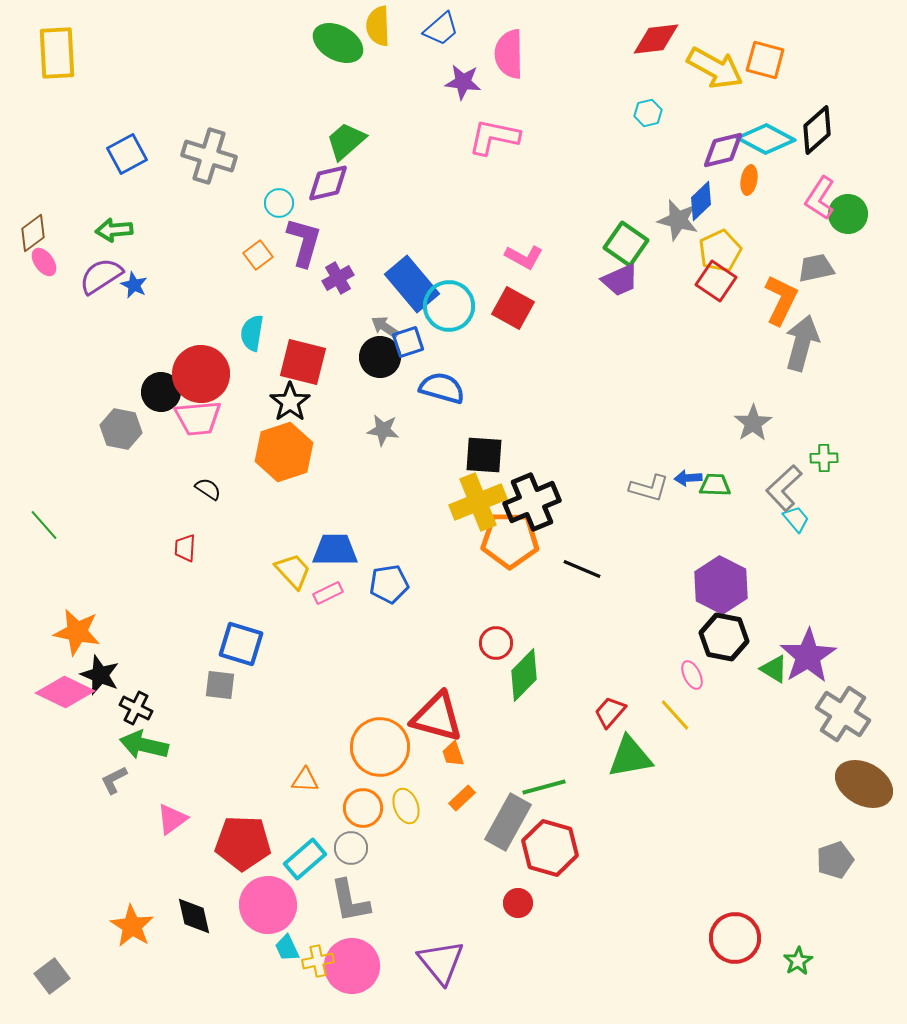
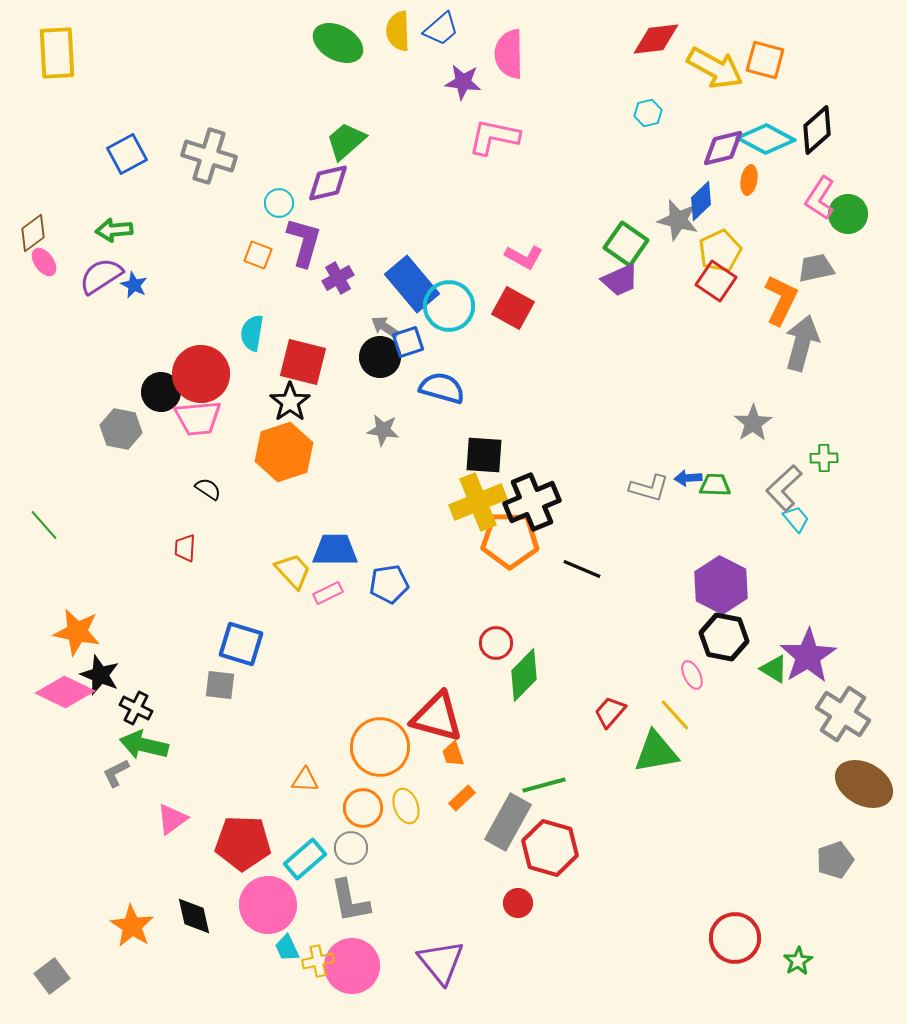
yellow semicircle at (378, 26): moved 20 px right, 5 px down
purple diamond at (723, 150): moved 2 px up
orange square at (258, 255): rotated 32 degrees counterclockwise
green triangle at (630, 757): moved 26 px right, 5 px up
gray L-shape at (114, 780): moved 2 px right, 7 px up
green line at (544, 787): moved 2 px up
